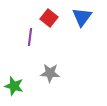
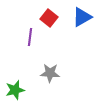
blue triangle: rotated 25 degrees clockwise
green star: moved 1 px right, 4 px down; rotated 30 degrees counterclockwise
